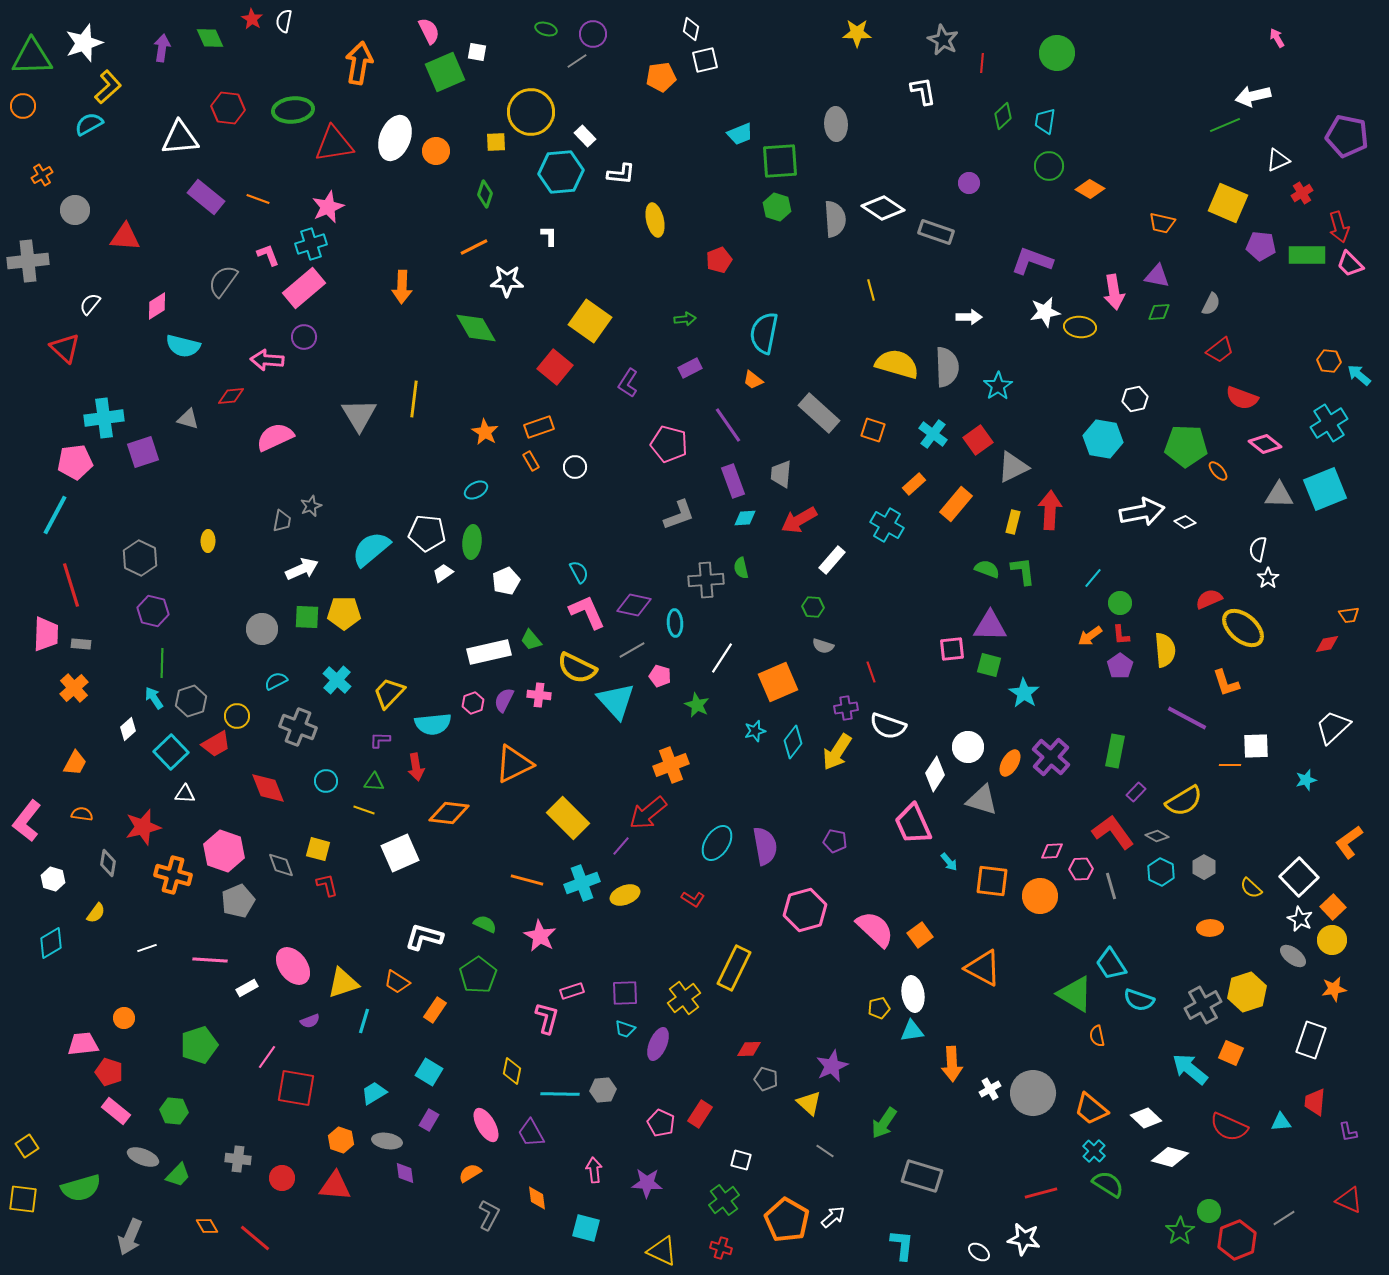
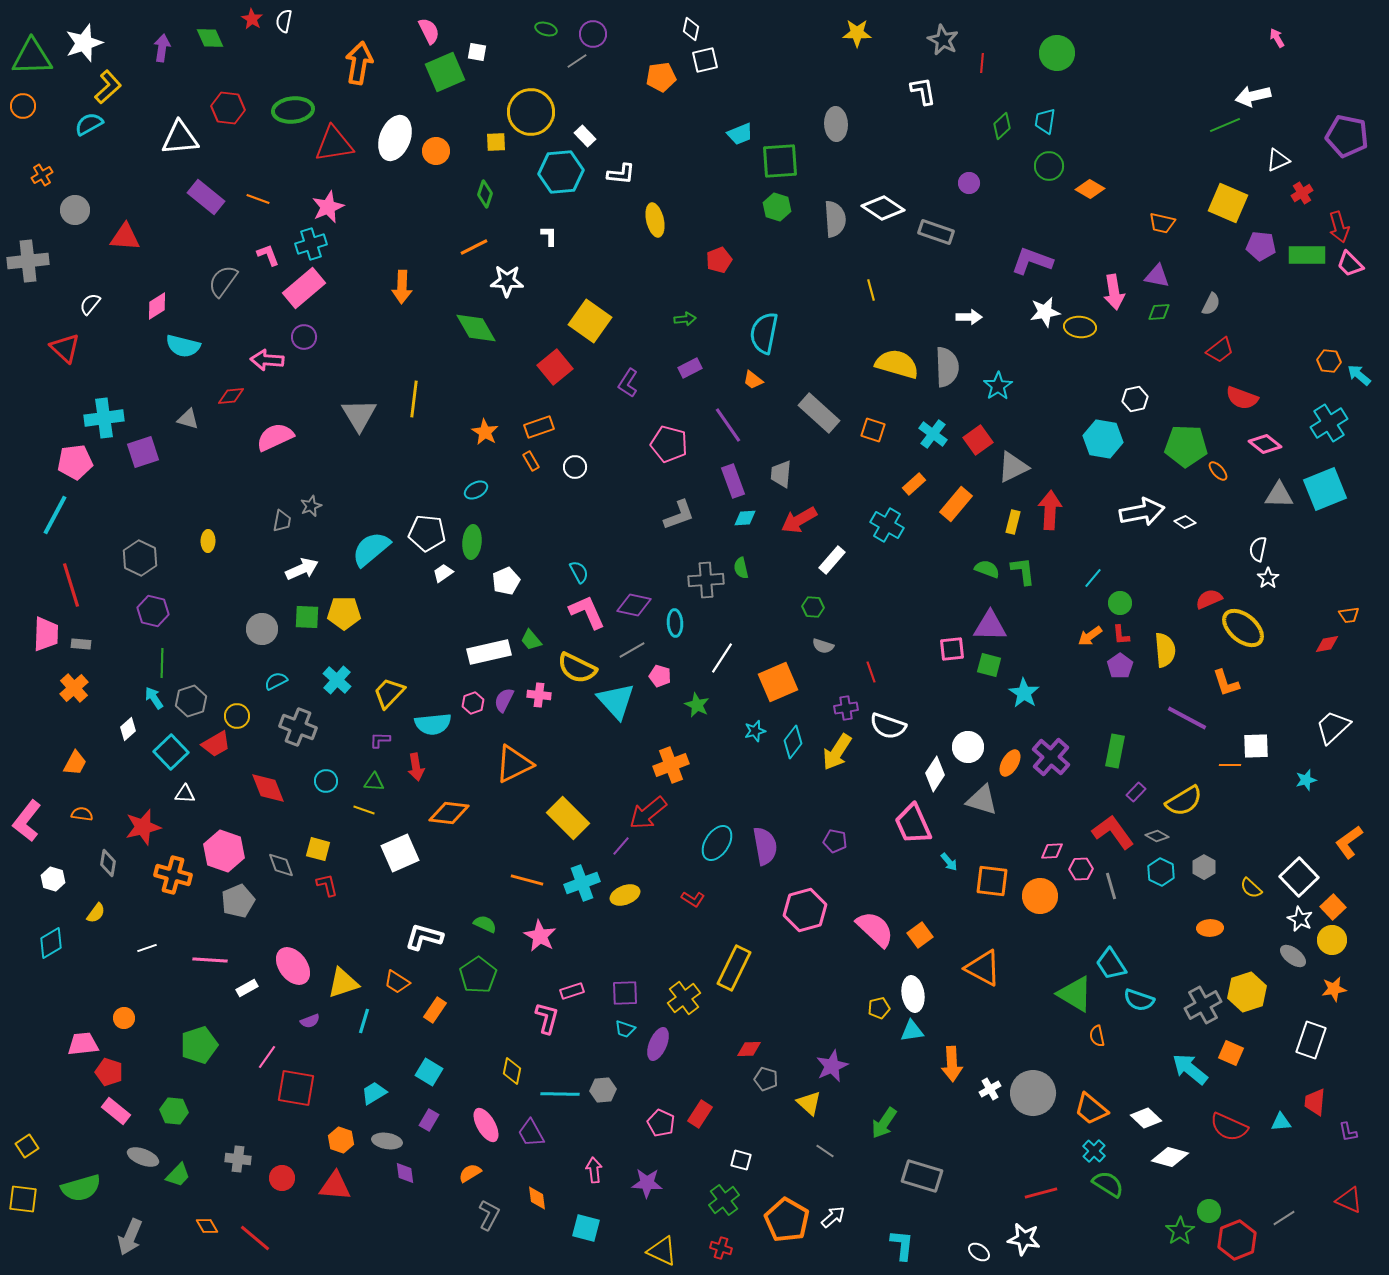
green diamond at (1003, 116): moved 1 px left, 10 px down
red square at (555, 367): rotated 12 degrees clockwise
